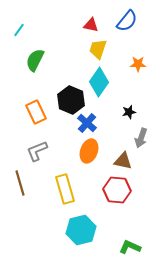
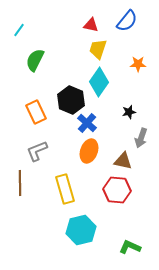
brown line: rotated 15 degrees clockwise
